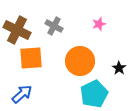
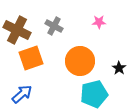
pink star: moved 2 px up; rotated 16 degrees clockwise
orange square: rotated 15 degrees counterclockwise
cyan pentagon: rotated 12 degrees clockwise
